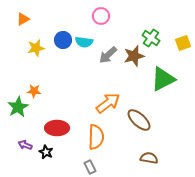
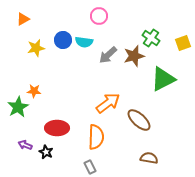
pink circle: moved 2 px left
